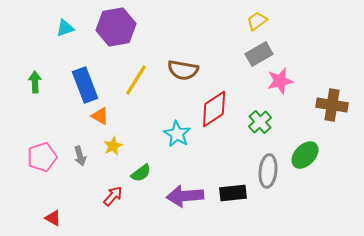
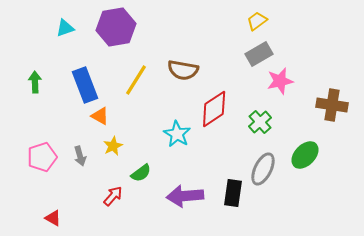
gray ellipse: moved 5 px left, 2 px up; rotated 20 degrees clockwise
black rectangle: rotated 76 degrees counterclockwise
